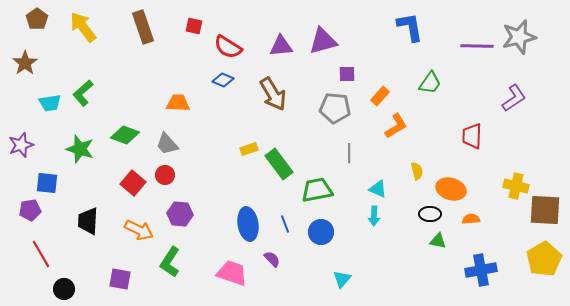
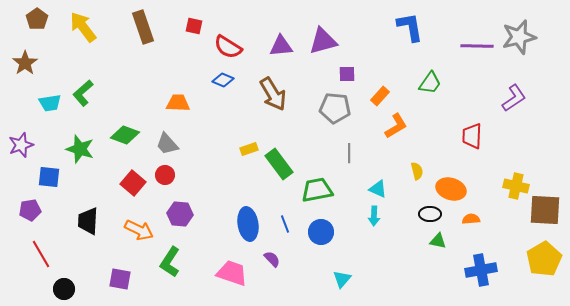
blue square at (47, 183): moved 2 px right, 6 px up
